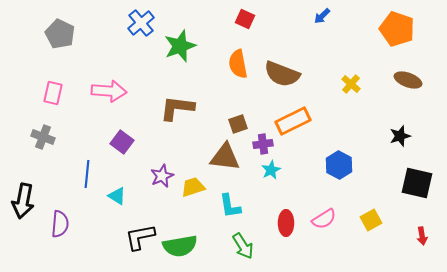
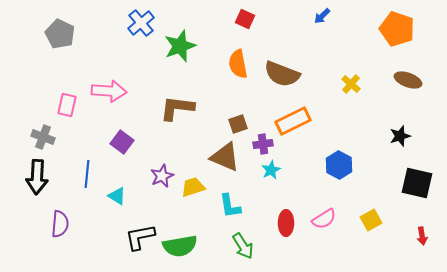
pink rectangle: moved 14 px right, 12 px down
brown triangle: rotated 16 degrees clockwise
black arrow: moved 14 px right, 24 px up; rotated 8 degrees counterclockwise
